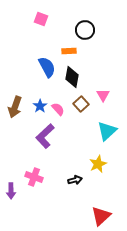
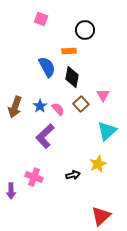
black arrow: moved 2 px left, 5 px up
